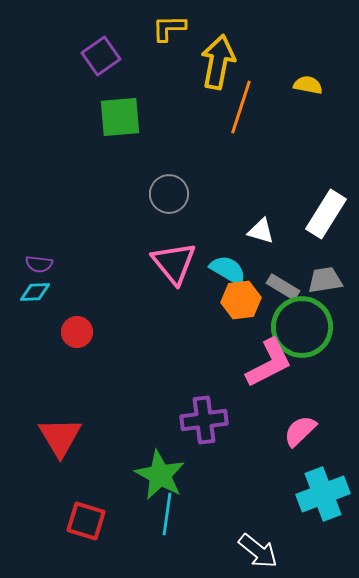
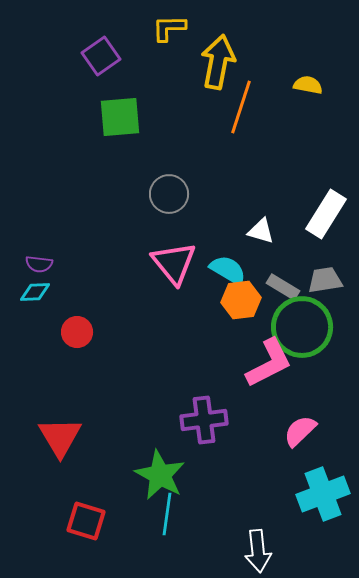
white arrow: rotated 45 degrees clockwise
